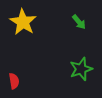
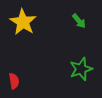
green arrow: moved 1 px up
